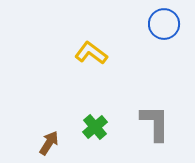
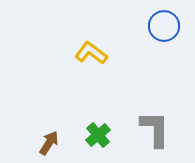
blue circle: moved 2 px down
gray L-shape: moved 6 px down
green cross: moved 3 px right, 8 px down
